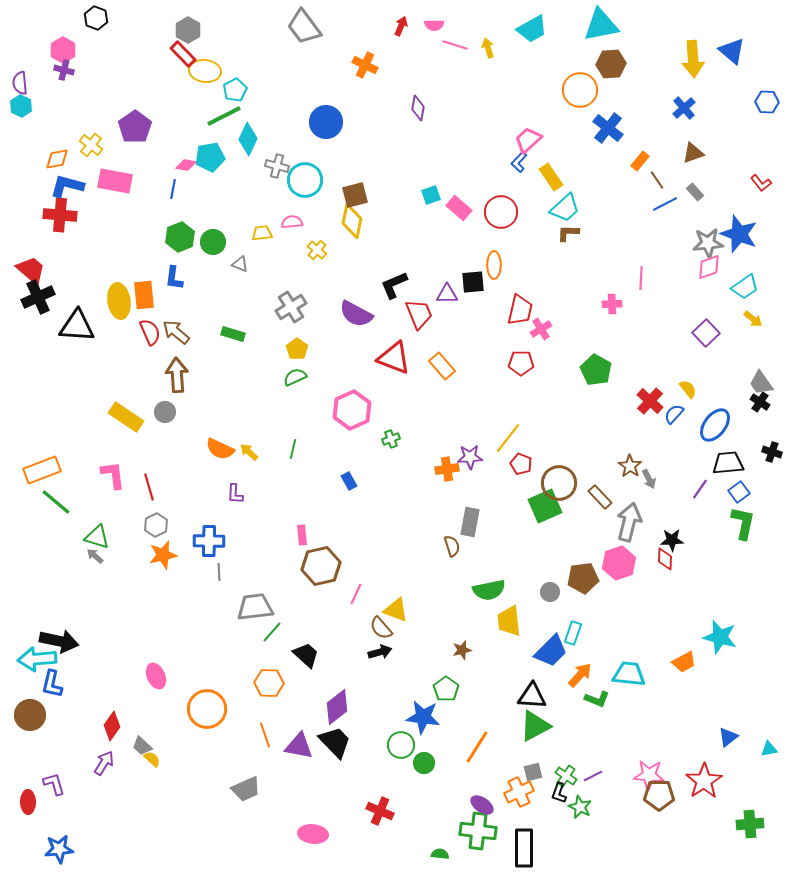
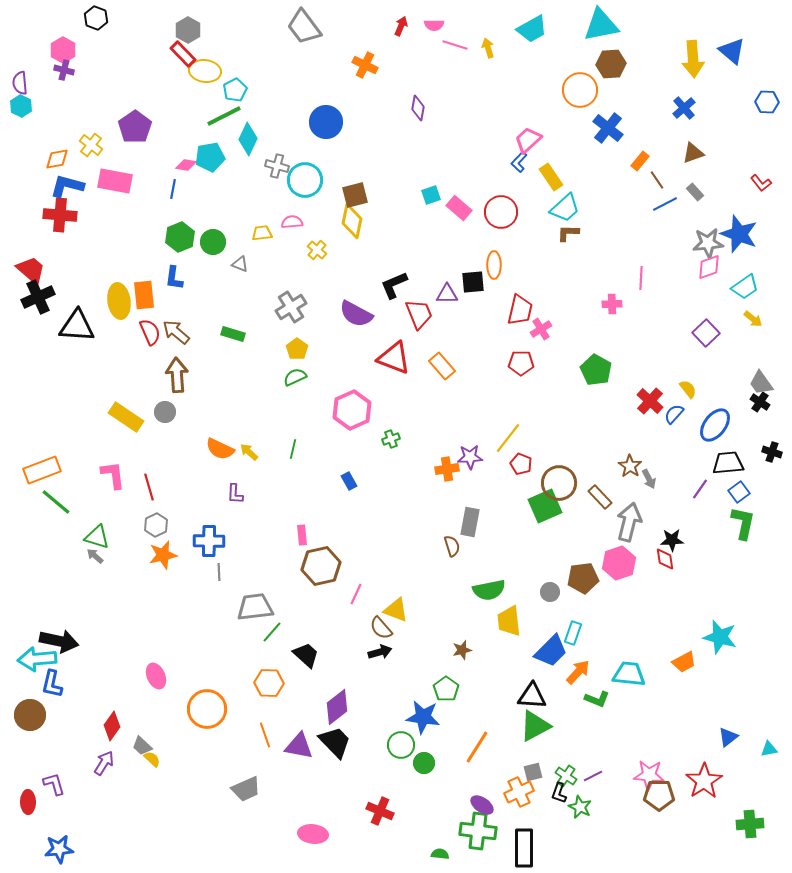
red diamond at (665, 559): rotated 10 degrees counterclockwise
orange arrow at (580, 675): moved 2 px left, 3 px up
